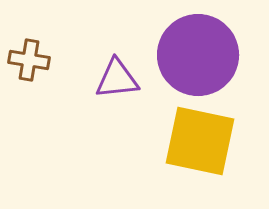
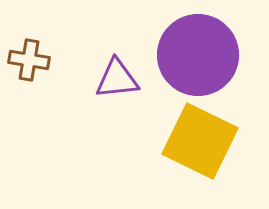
yellow square: rotated 14 degrees clockwise
